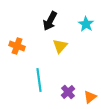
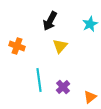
cyan star: moved 4 px right; rotated 14 degrees clockwise
purple cross: moved 5 px left, 5 px up
